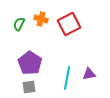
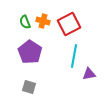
orange cross: moved 2 px right, 2 px down
green semicircle: moved 6 px right, 2 px up; rotated 48 degrees counterclockwise
purple pentagon: moved 11 px up
cyan line: moved 7 px right, 22 px up
gray square: rotated 24 degrees clockwise
